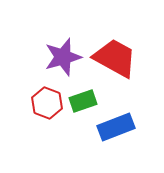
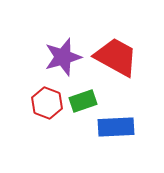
red trapezoid: moved 1 px right, 1 px up
blue rectangle: rotated 18 degrees clockwise
